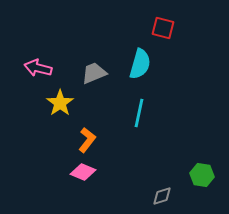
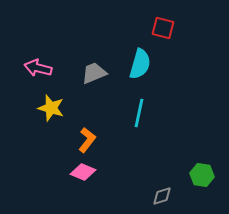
yellow star: moved 9 px left, 5 px down; rotated 20 degrees counterclockwise
